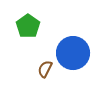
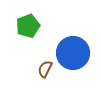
green pentagon: rotated 15 degrees clockwise
